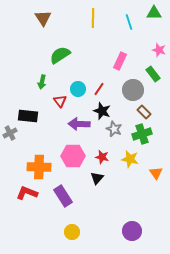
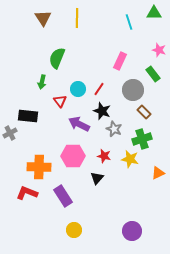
yellow line: moved 16 px left
green semicircle: moved 3 px left, 3 px down; rotated 35 degrees counterclockwise
purple arrow: rotated 25 degrees clockwise
green cross: moved 5 px down
red star: moved 2 px right, 1 px up
orange triangle: moved 2 px right; rotated 40 degrees clockwise
yellow circle: moved 2 px right, 2 px up
